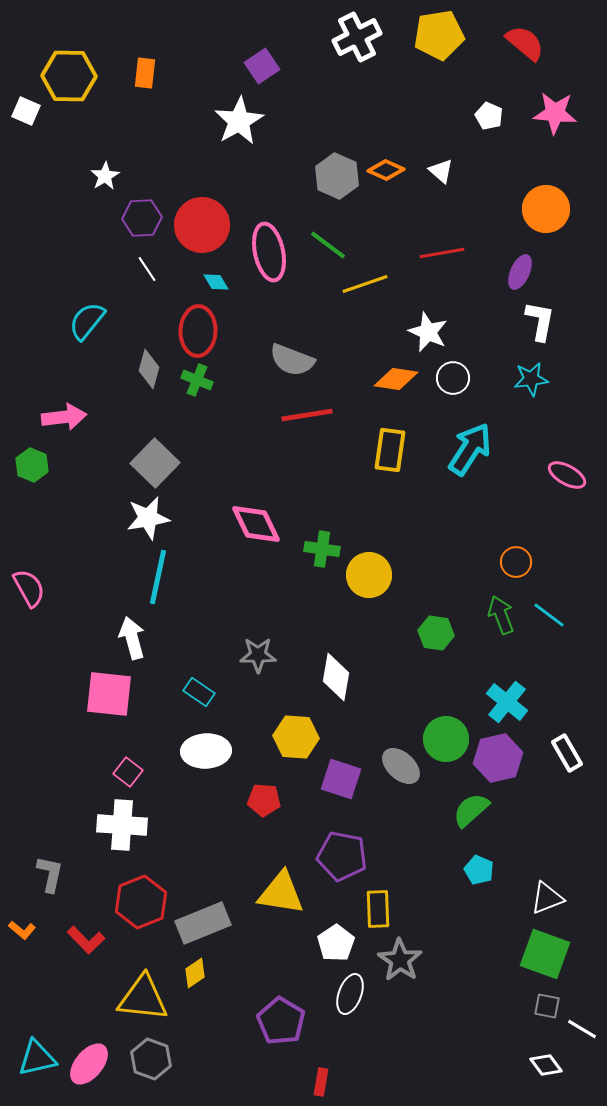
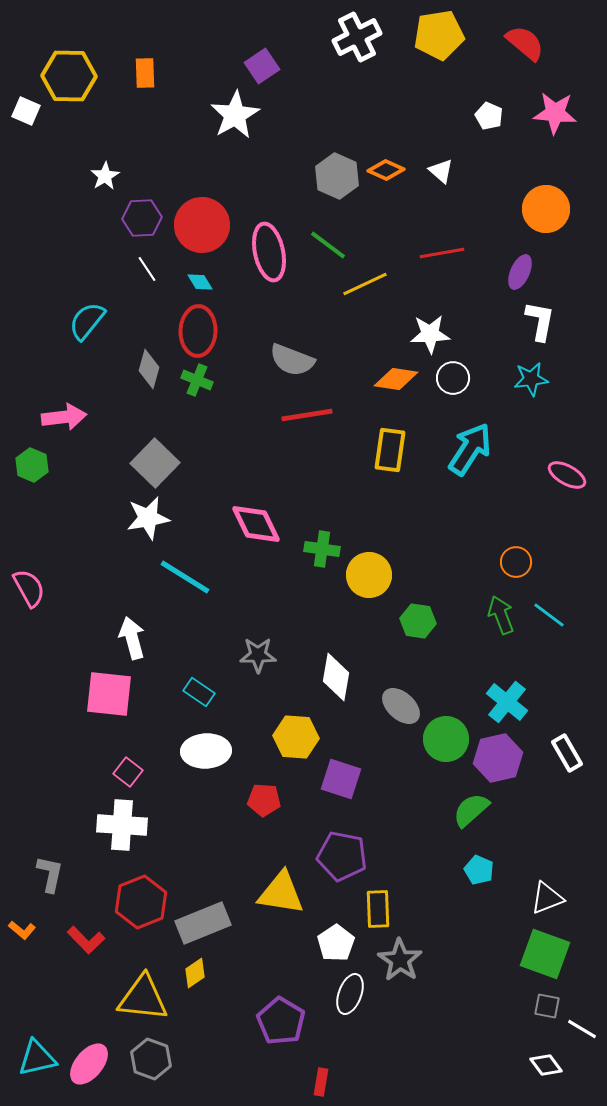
orange rectangle at (145, 73): rotated 8 degrees counterclockwise
white star at (239, 121): moved 4 px left, 6 px up
cyan diamond at (216, 282): moved 16 px left
yellow line at (365, 284): rotated 6 degrees counterclockwise
white star at (428, 332): moved 2 px right, 2 px down; rotated 27 degrees counterclockwise
cyan line at (158, 577): moved 27 px right; rotated 70 degrees counterclockwise
green hexagon at (436, 633): moved 18 px left, 12 px up
gray ellipse at (401, 766): moved 60 px up
